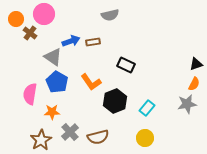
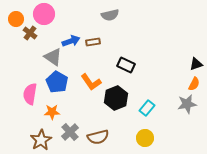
black hexagon: moved 1 px right, 3 px up
